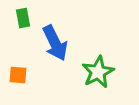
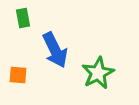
blue arrow: moved 7 px down
green star: moved 1 px down
